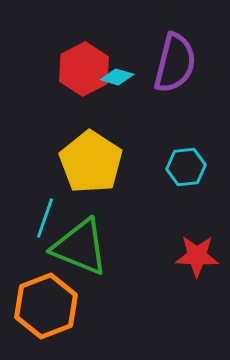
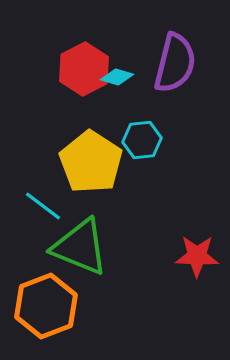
cyan hexagon: moved 44 px left, 27 px up
cyan line: moved 2 px left, 12 px up; rotated 72 degrees counterclockwise
